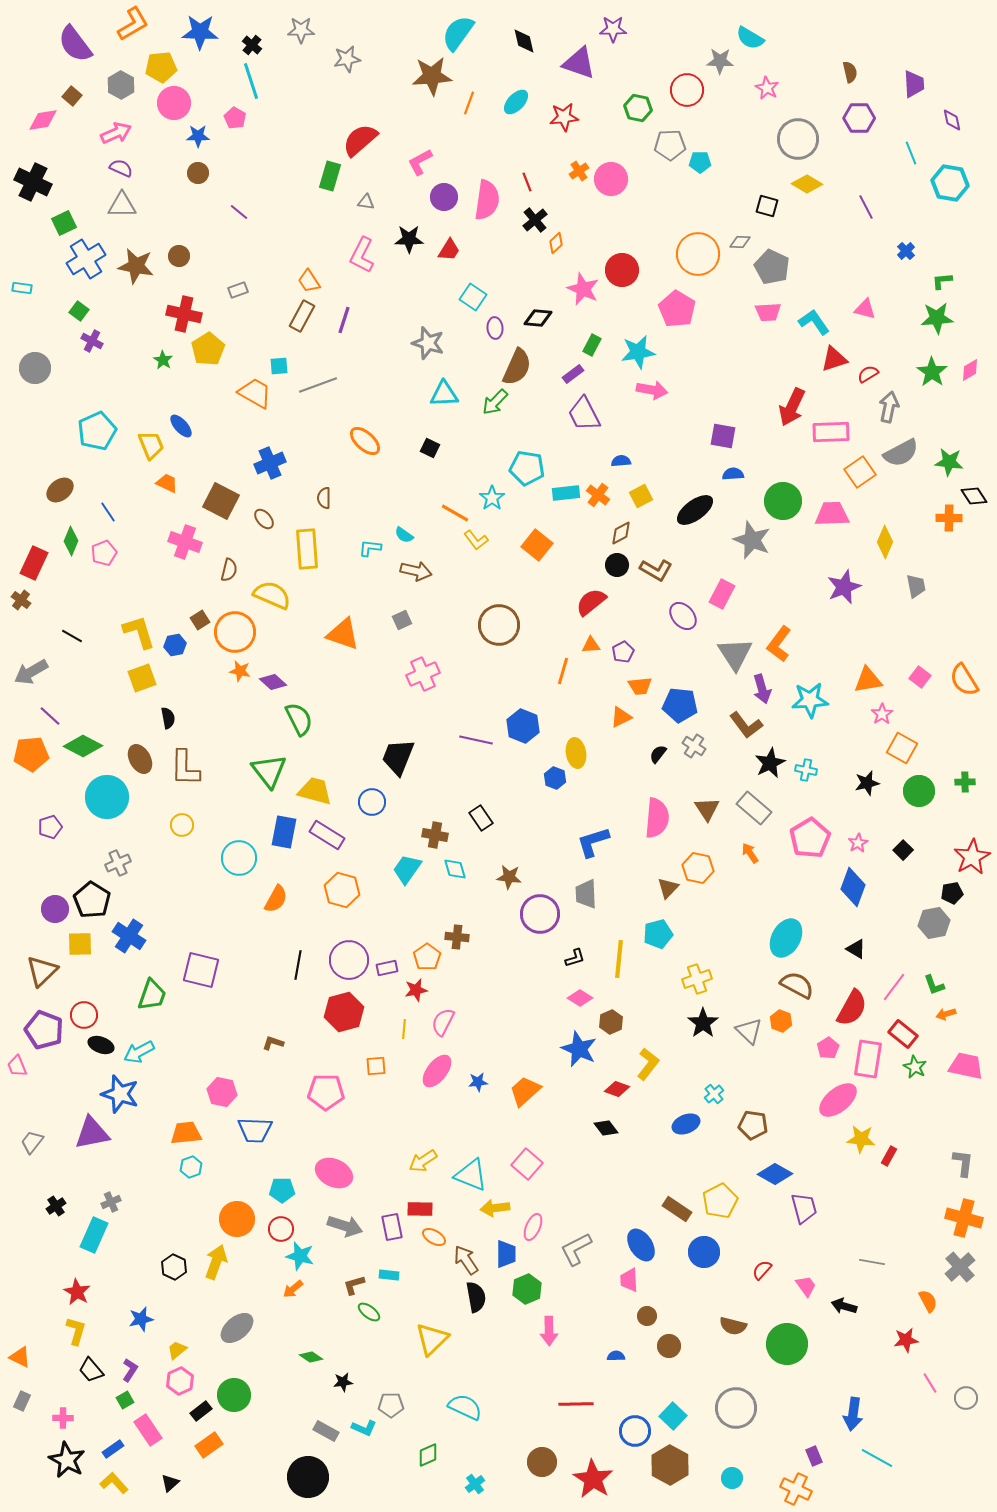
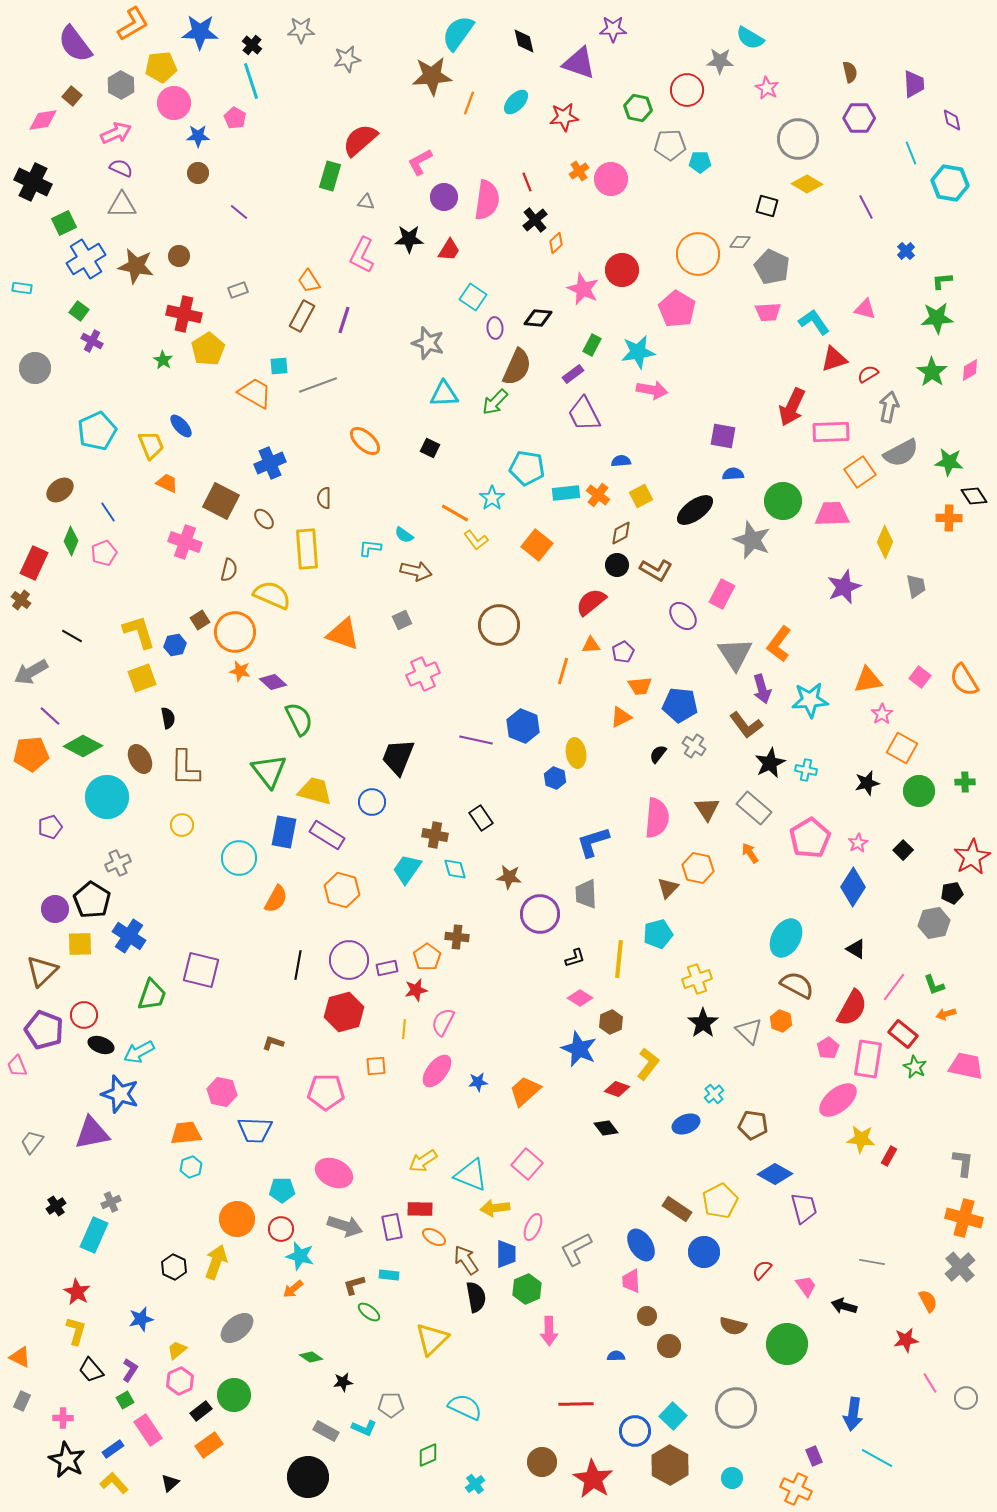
blue diamond at (853, 887): rotated 12 degrees clockwise
pink trapezoid at (629, 1280): moved 2 px right, 1 px down
